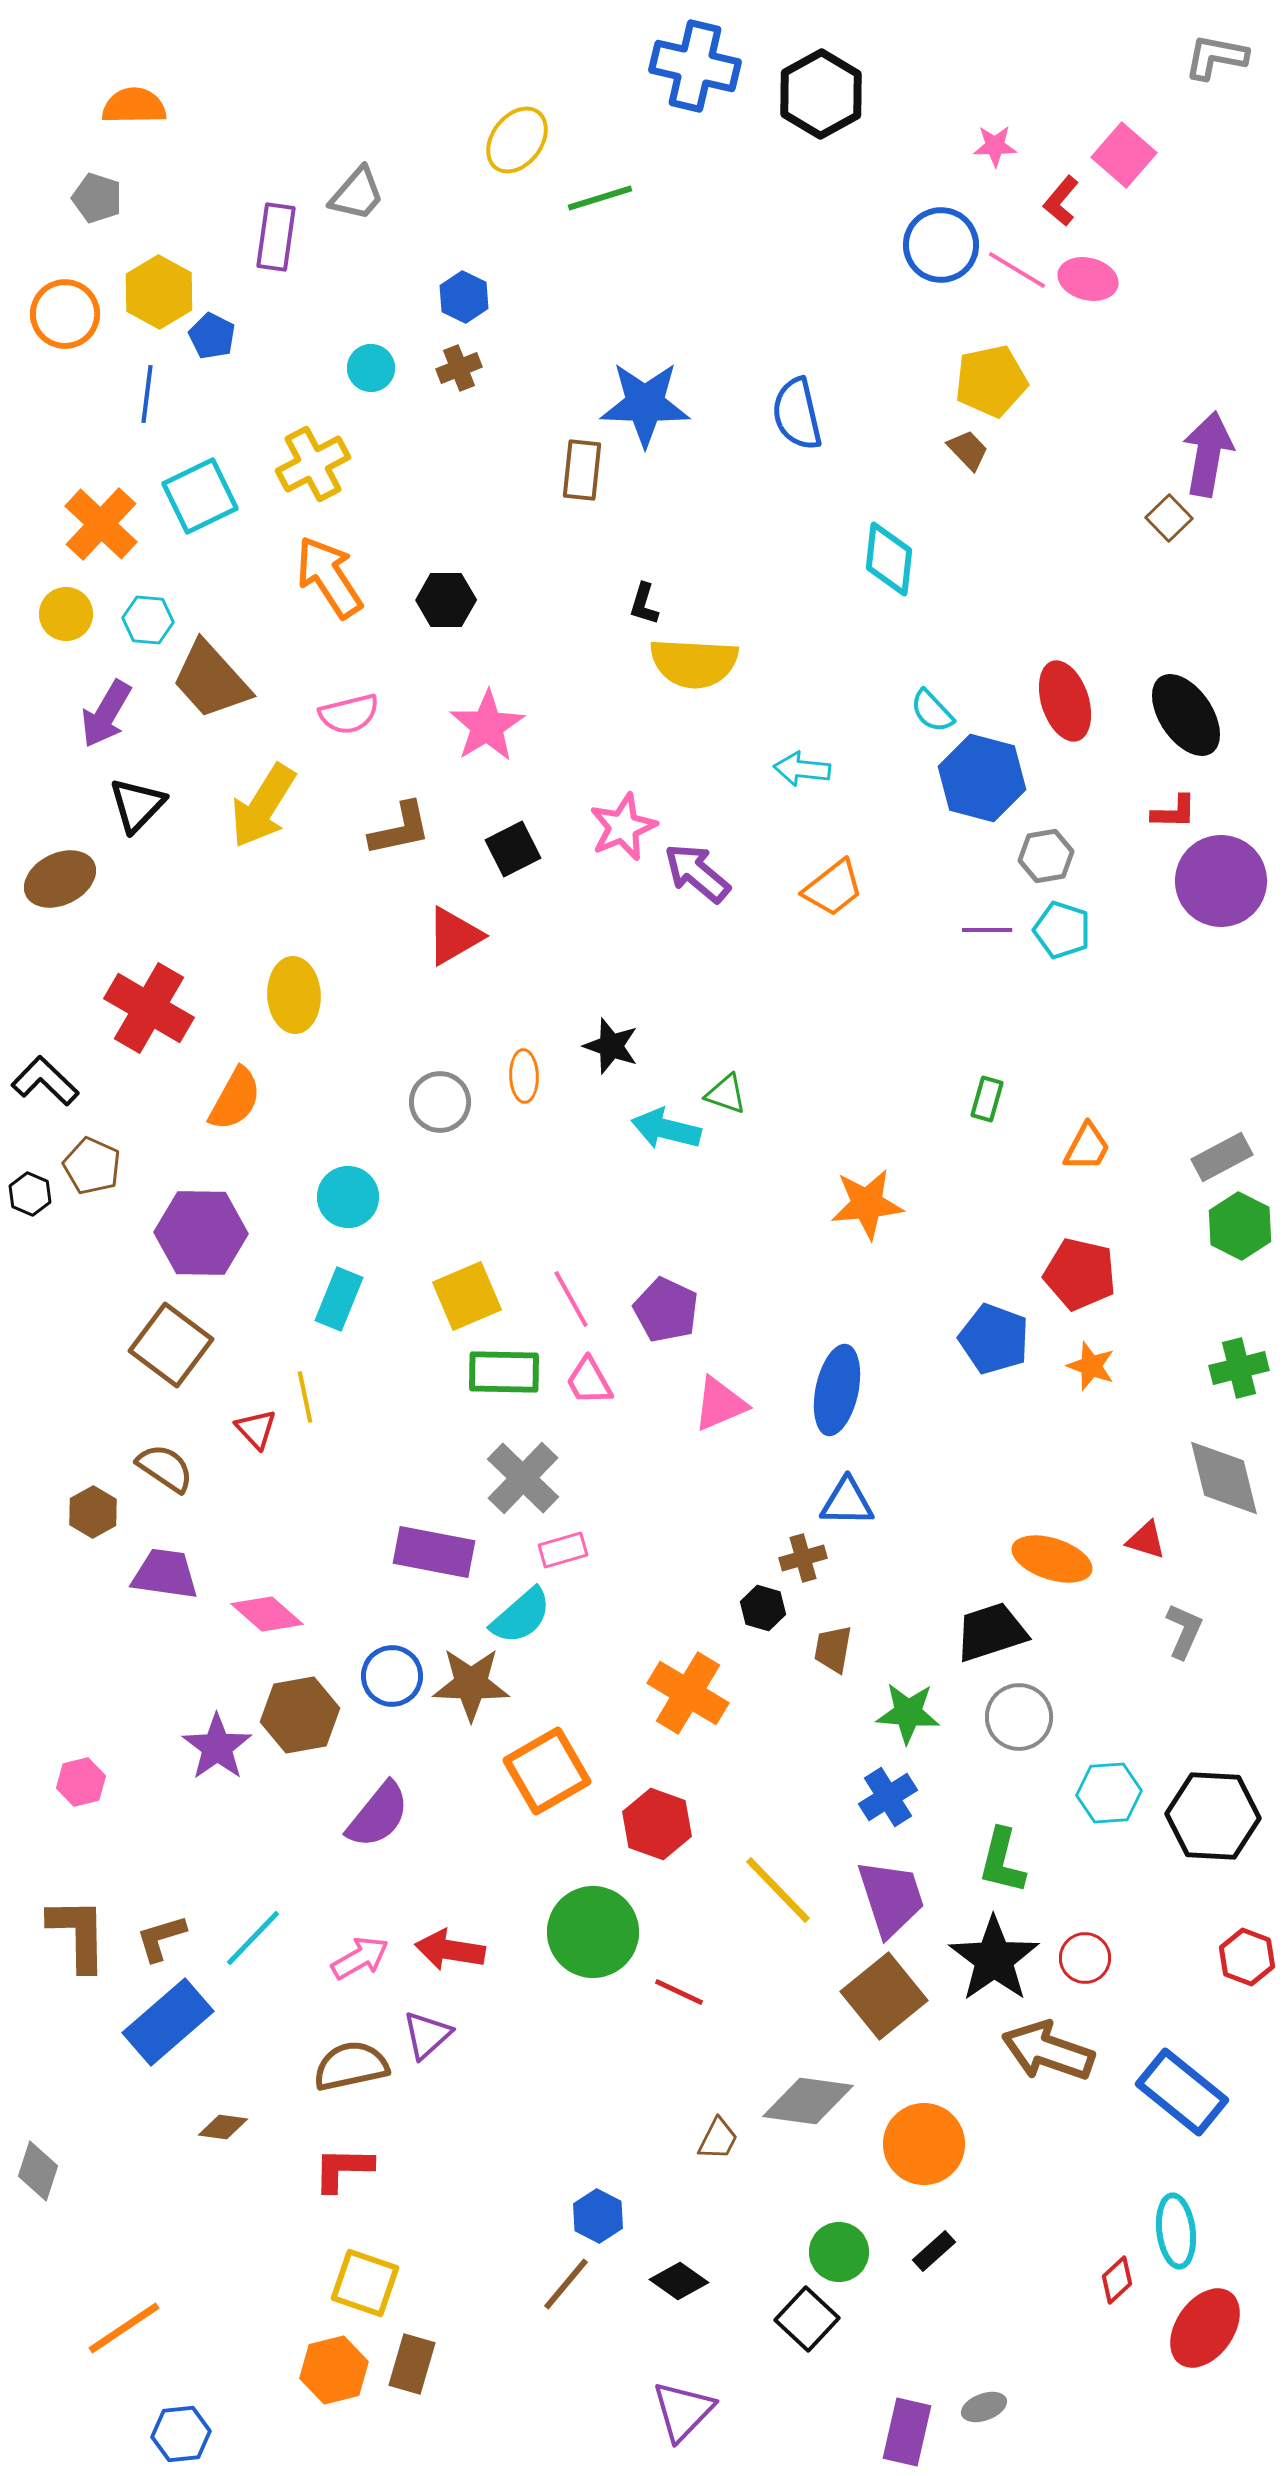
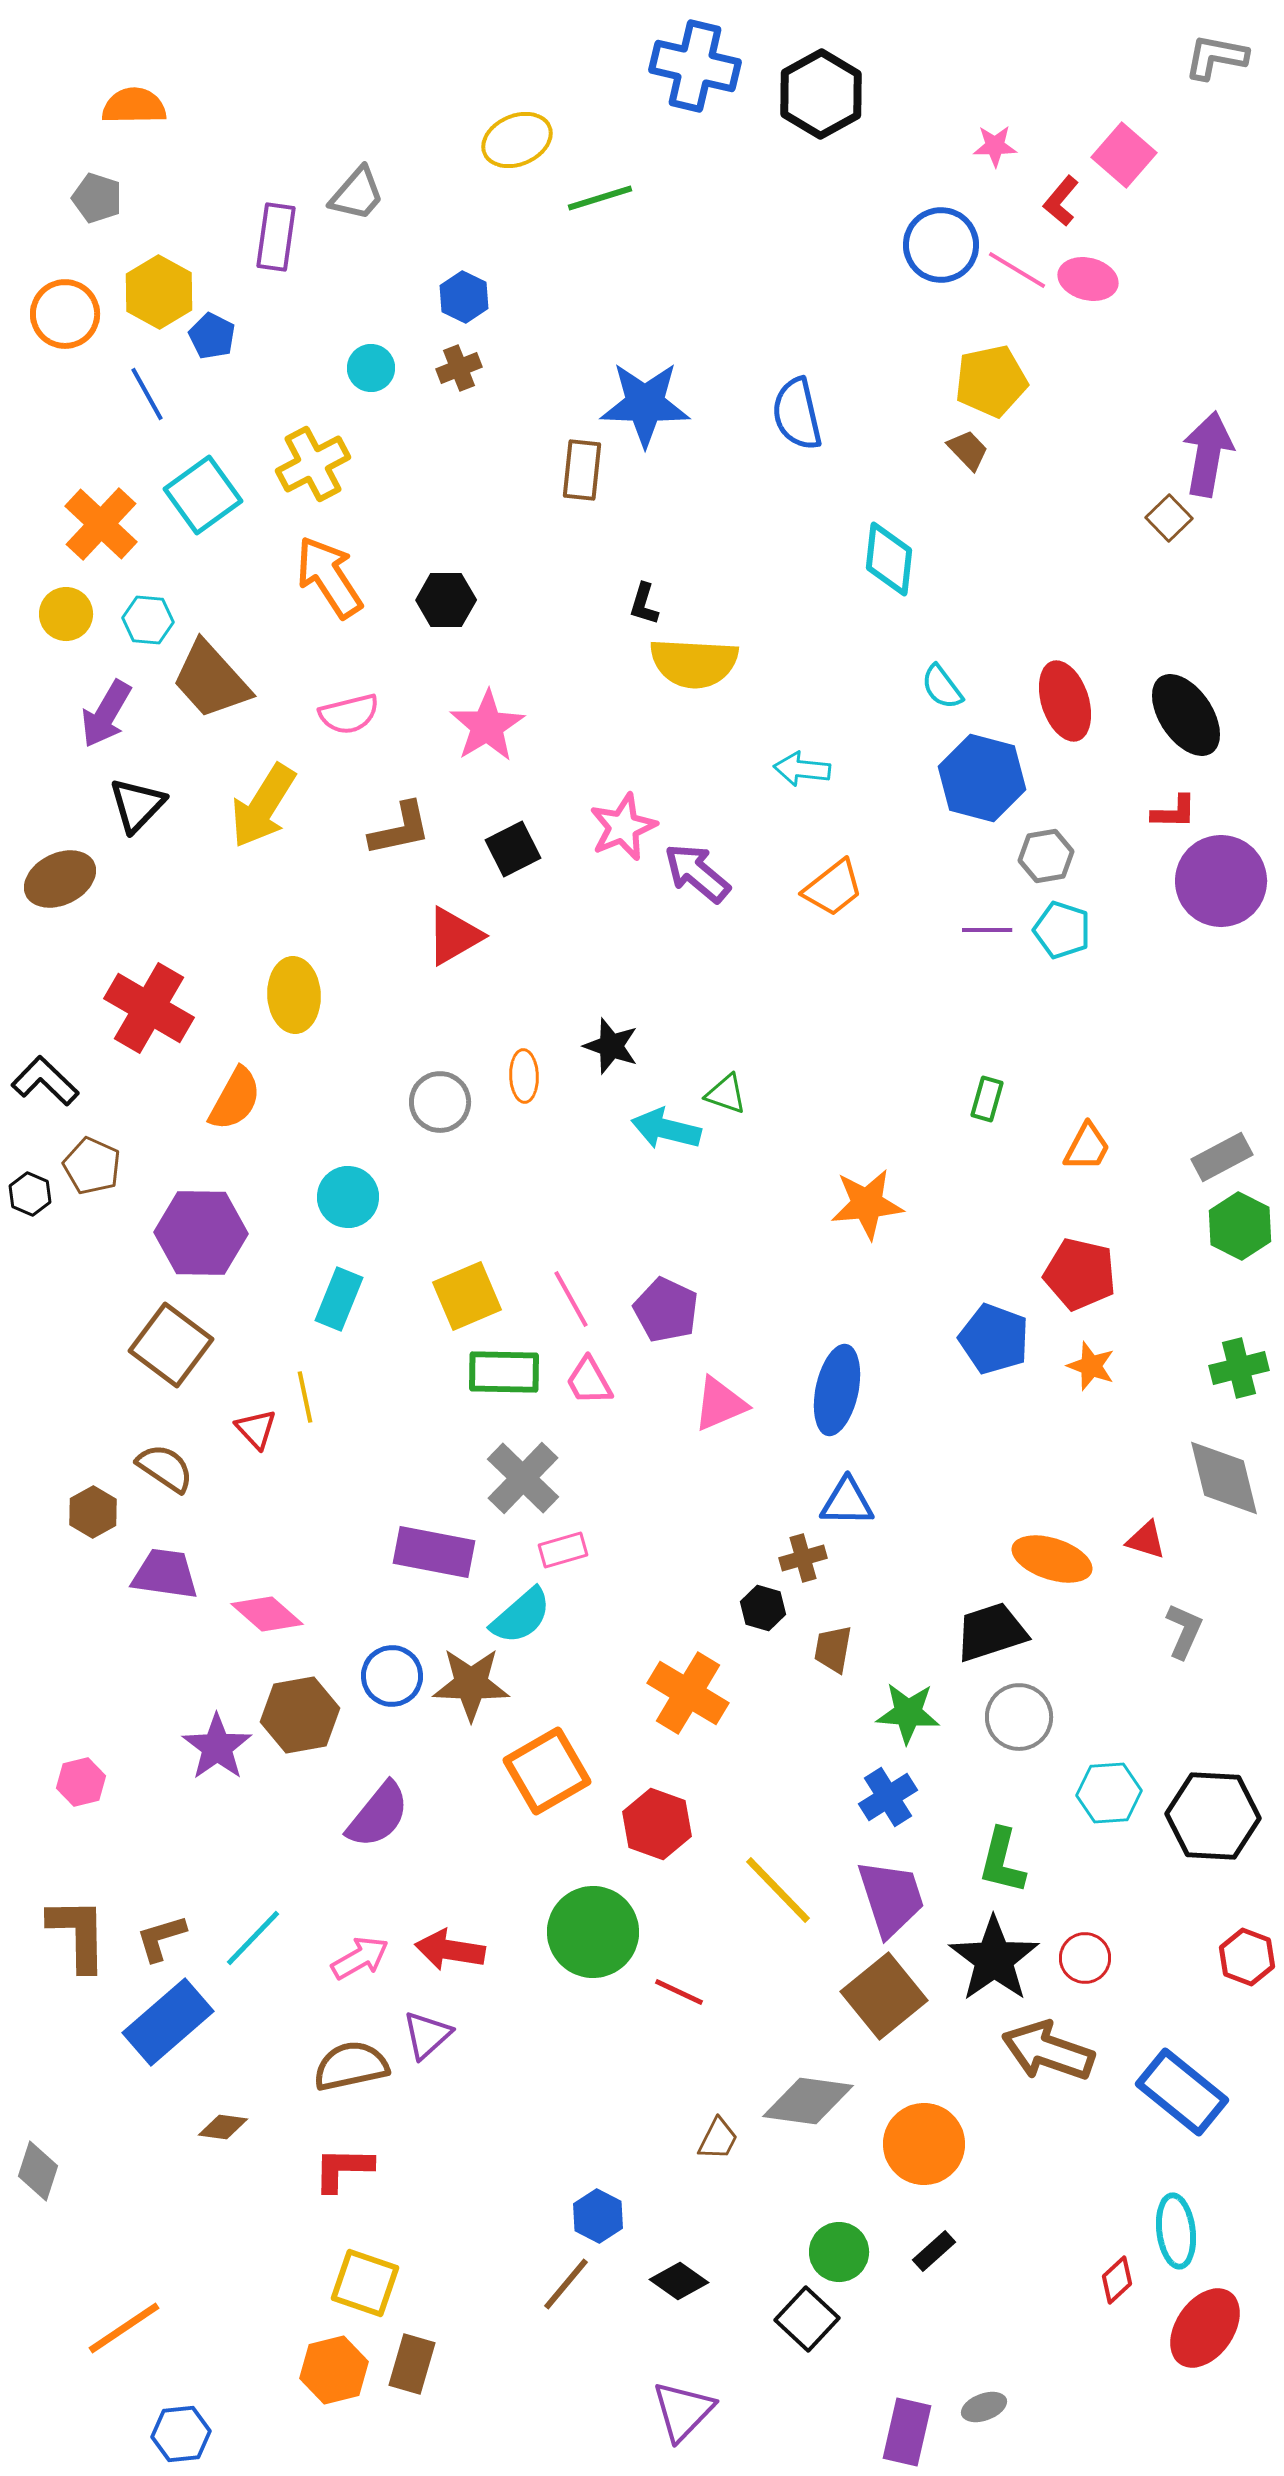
yellow ellipse at (517, 140): rotated 30 degrees clockwise
blue line at (147, 394): rotated 36 degrees counterclockwise
cyan square at (200, 496): moved 3 px right, 1 px up; rotated 10 degrees counterclockwise
cyan semicircle at (932, 711): moved 10 px right, 24 px up; rotated 6 degrees clockwise
